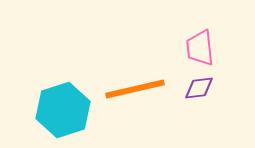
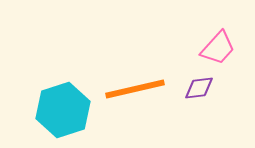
pink trapezoid: moved 18 px right; rotated 132 degrees counterclockwise
